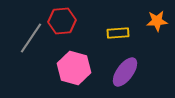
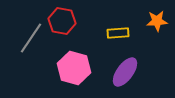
red hexagon: rotated 16 degrees clockwise
